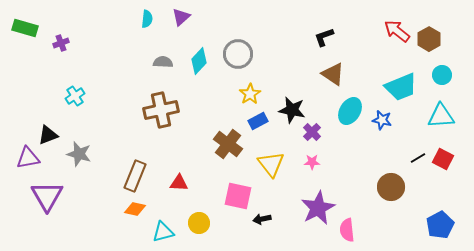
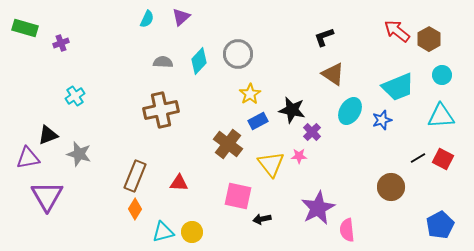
cyan semicircle at (147, 19): rotated 18 degrees clockwise
cyan trapezoid at (401, 87): moved 3 px left
blue star at (382, 120): rotated 30 degrees counterclockwise
pink star at (312, 162): moved 13 px left, 6 px up
orange diamond at (135, 209): rotated 70 degrees counterclockwise
yellow circle at (199, 223): moved 7 px left, 9 px down
